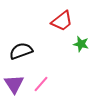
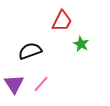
red trapezoid: rotated 25 degrees counterclockwise
green star: rotated 14 degrees clockwise
black semicircle: moved 9 px right
